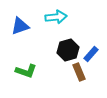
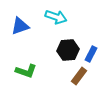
cyan arrow: rotated 25 degrees clockwise
black hexagon: rotated 10 degrees clockwise
blue rectangle: rotated 14 degrees counterclockwise
brown rectangle: moved 4 px down; rotated 60 degrees clockwise
